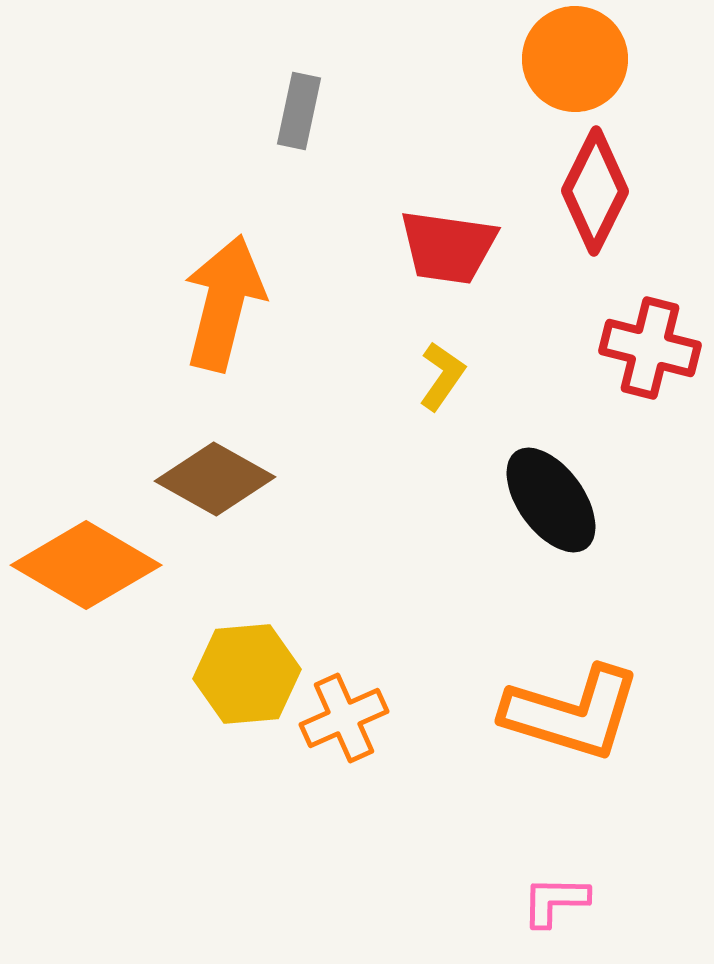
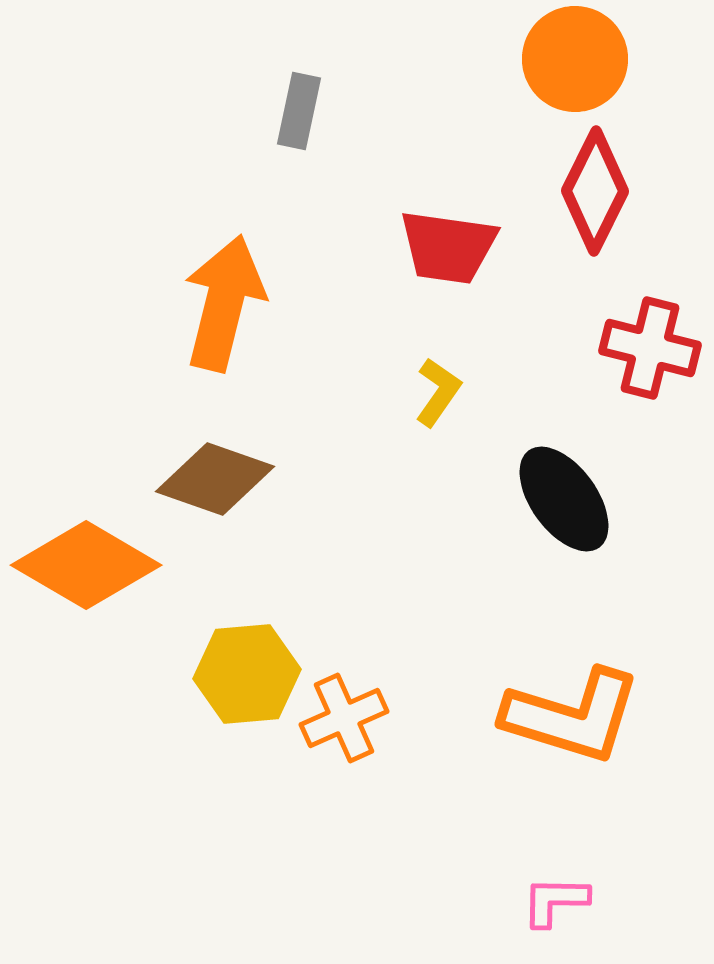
yellow L-shape: moved 4 px left, 16 px down
brown diamond: rotated 10 degrees counterclockwise
black ellipse: moved 13 px right, 1 px up
orange L-shape: moved 3 px down
